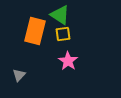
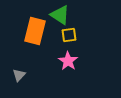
yellow square: moved 6 px right, 1 px down
